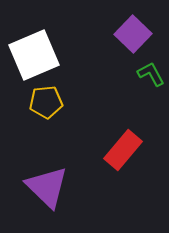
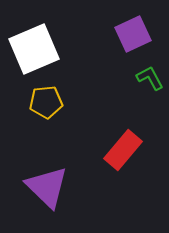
purple square: rotated 21 degrees clockwise
white square: moved 6 px up
green L-shape: moved 1 px left, 4 px down
